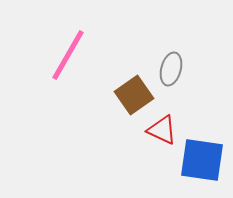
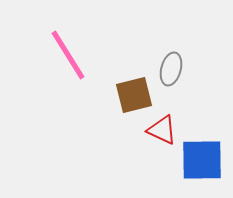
pink line: rotated 62 degrees counterclockwise
brown square: rotated 21 degrees clockwise
blue square: rotated 9 degrees counterclockwise
